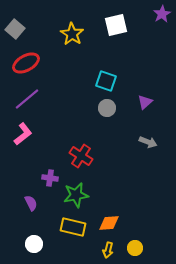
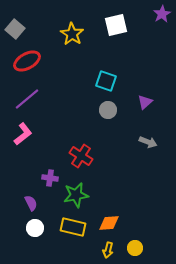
red ellipse: moved 1 px right, 2 px up
gray circle: moved 1 px right, 2 px down
white circle: moved 1 px right, 16 px up
